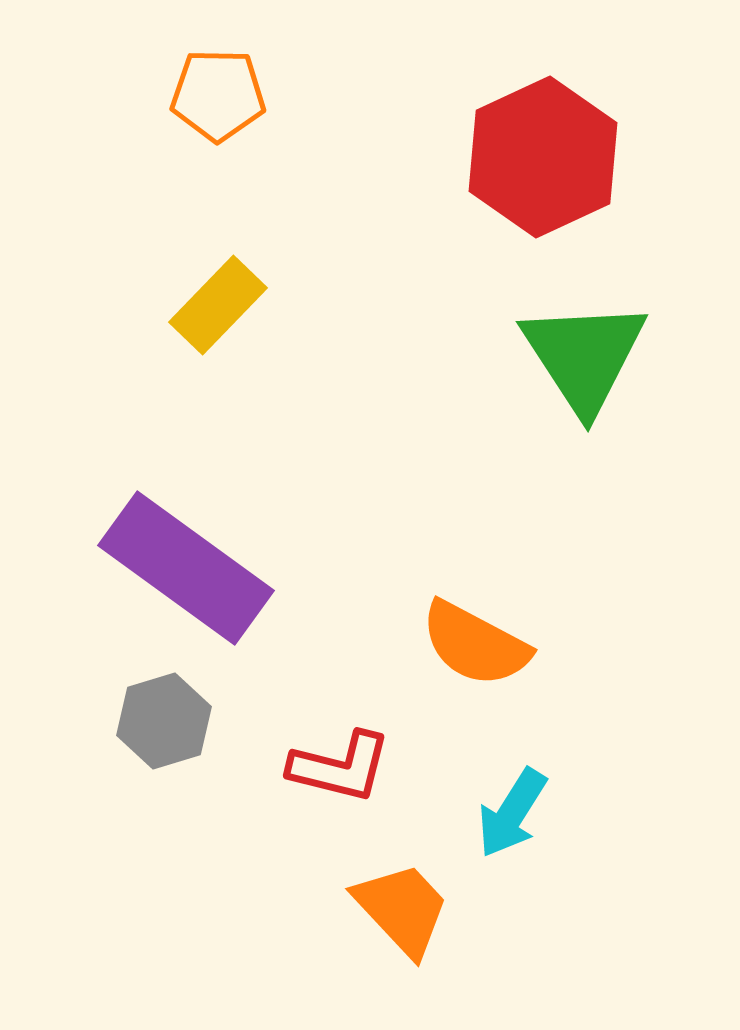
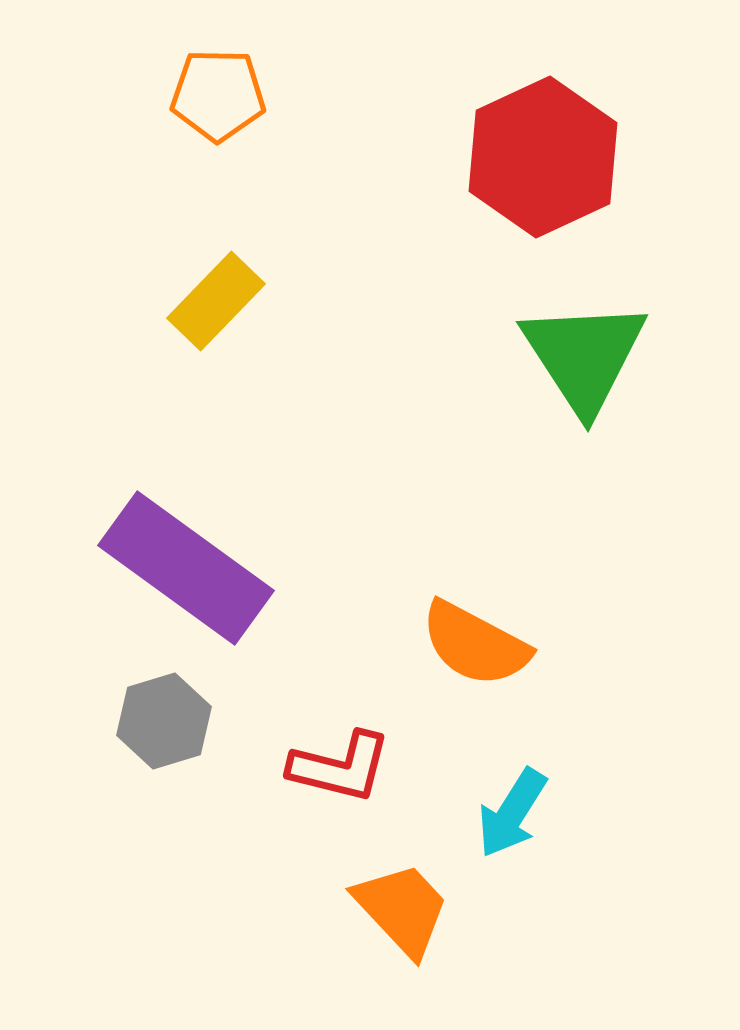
yellow rectangle: moved 2 px left, 4 px up
